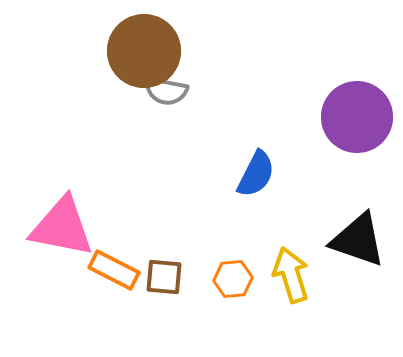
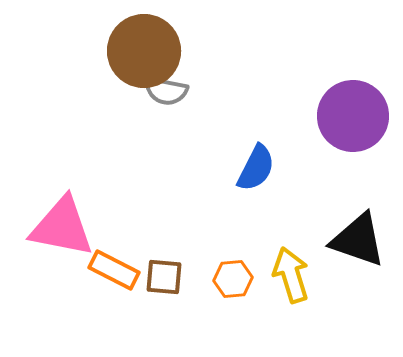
purple circle: moved 4 px left, 1 px up
blue semicircle: moved 6 px up
